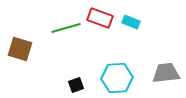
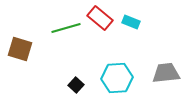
red rectangle: rotated 20 degrees clockwise
black square: rotated 28 degrees counterclockwise
